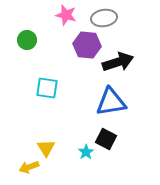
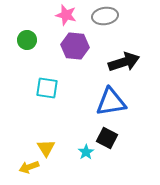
gray ellipse: moved 1 px right, 2 px up
purple hexagon: moved 12 px left, 1 px down
black arrow: moved 6 px right
black square: moved 1 px right, 1 px up
